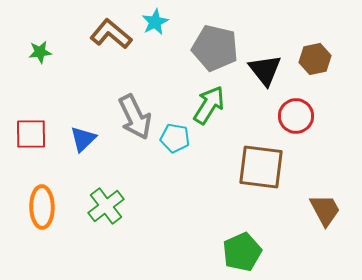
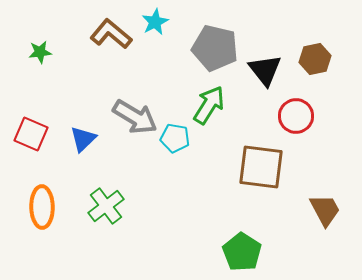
gray arrow: rotated 33 degrees counterclockwise
red square: rotated 24 degrees clockwise
green pentagon: rotated 15 degrees counterclockwise
